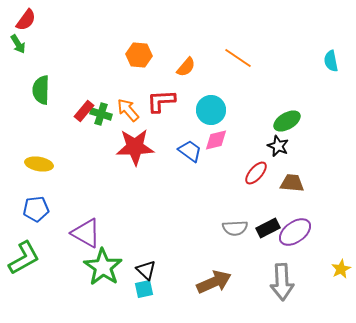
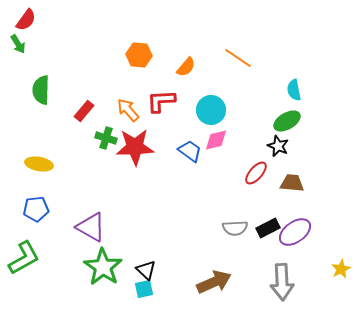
cyan semicircle: moved 37 px left, 29 px down
green cross: moved 5 px right, 24 px down
purple triangle: moved 5 px right, 6 px up
